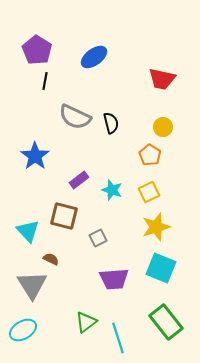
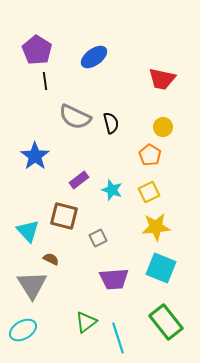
black line: rotated 18 degrees counterclockwise
yellow star: rotated 12 degrees clockwise
